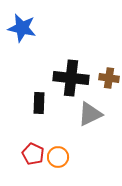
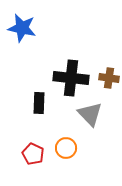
gray triangle: rotated 48 degrees counterclockwise
orange circle: moved 8 px right, 9 px up
